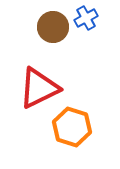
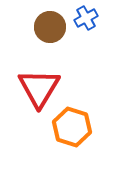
brown circle: moved 3 px left
red triangle: rotated 33 degrees counterclockwise
